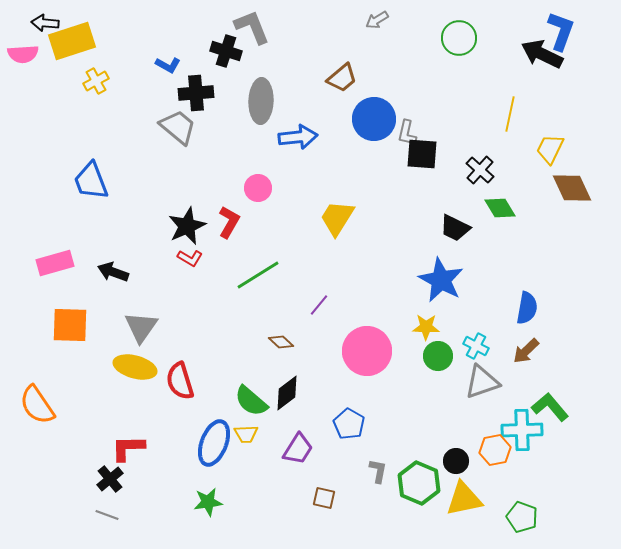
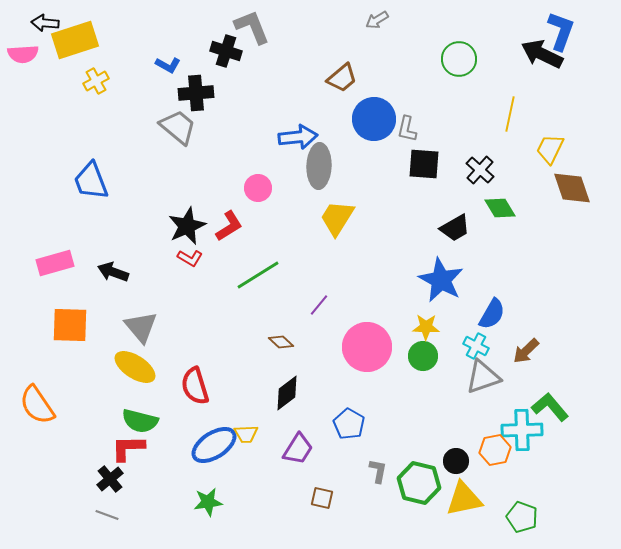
green circle at (459, 38): moved 21 px down
yellow rectangle at (72, 41): moved 3 px right, 1 px up
gray ellipse at (261, 101): moved 58 px right, 65 px down
gray L-shape at (407, 133): moved 4 px up
black square at (422, 154): moved 2 px right, 10 px down
brown diamond at (572, 188): rotated 6 degrees clockwise
red L-shape at (229, 222): moved 4 px down; rotated 28 degrees clockwise
black trapezoid at (455, 228): rotated 56 degrees counterclockwise
blue semicircle at (527, 308): moved 35 px left, 6 px down; rotated 20 degrees clockwise
gray triangle at (141, 327): rotated 15 degrees counterclockwise
pink circle at (367, 351): moved 4 px up
green circle at (438, 356): moved 15 px left
yellow ellipse at (135, 367): rotated 18 degrees clockwise
red semicircle at (180, 381): moved 15 px right, 5 px down
gray triangle at (482, 382): moved 1 px right, 5 px up
green semicircle at (251, 401): moved 111 px left, 20 px down; rotated 27 degrees counterclockwise
blue ellipse at (214, 443): moved 2 px down; rotated 36 degrees clockwise
green hexagon at (419, 483): rotated 9 degrees counterclockwise
brown square at (324, 498): moved 2 px left
